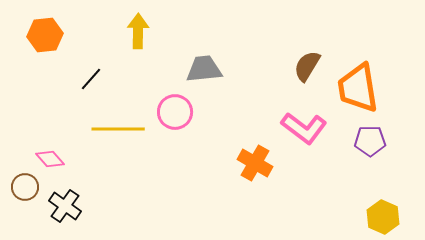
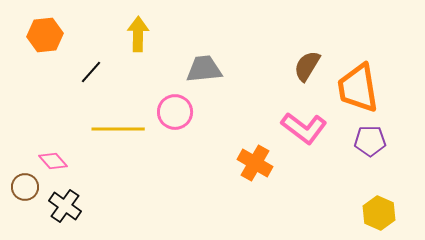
yellow arrow: moved 3 px down
black line: moved 7 px up
pink diamond: moved 3 px right, 2 px down
yellow hexagon: moved 4 px left, 4 px up
